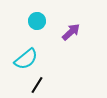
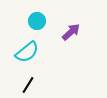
cyan semicircle: moved 1 px right, 7 px up
black line: moved 9 px left
